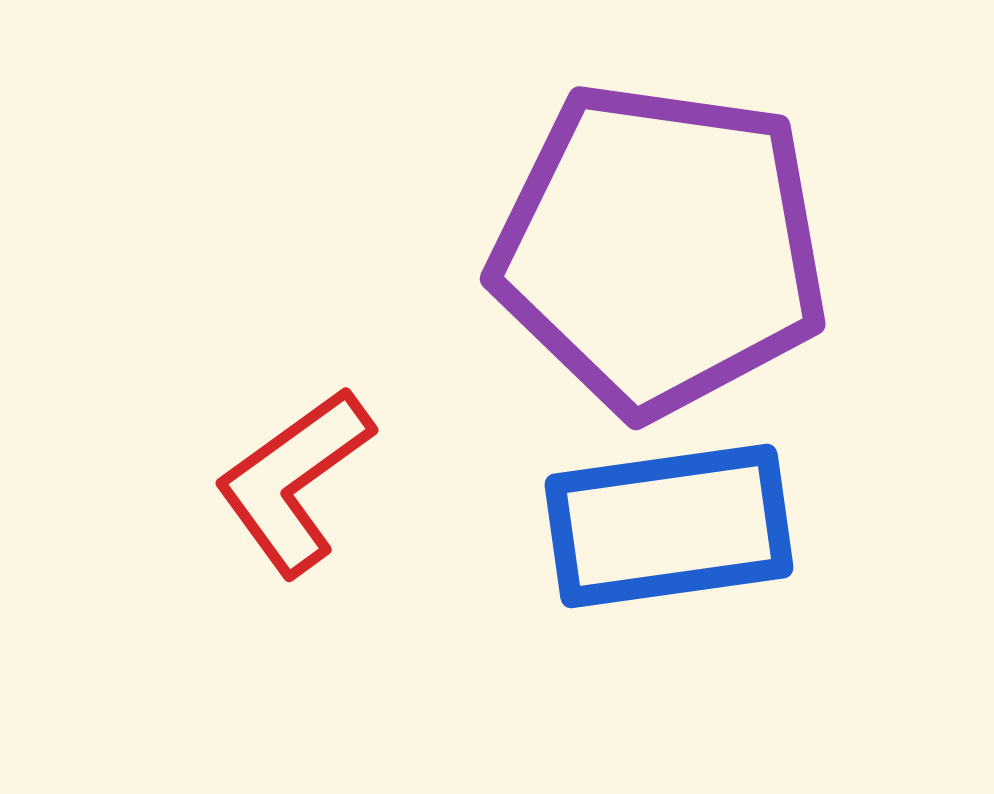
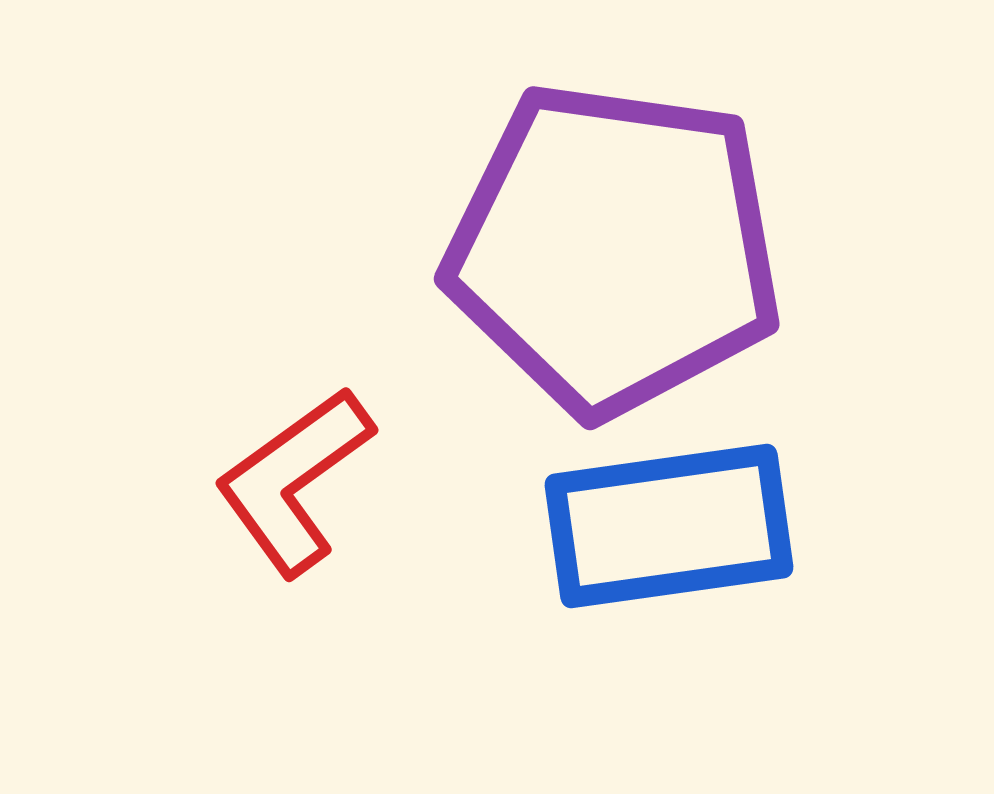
purple pentagon: moved 46 px left
